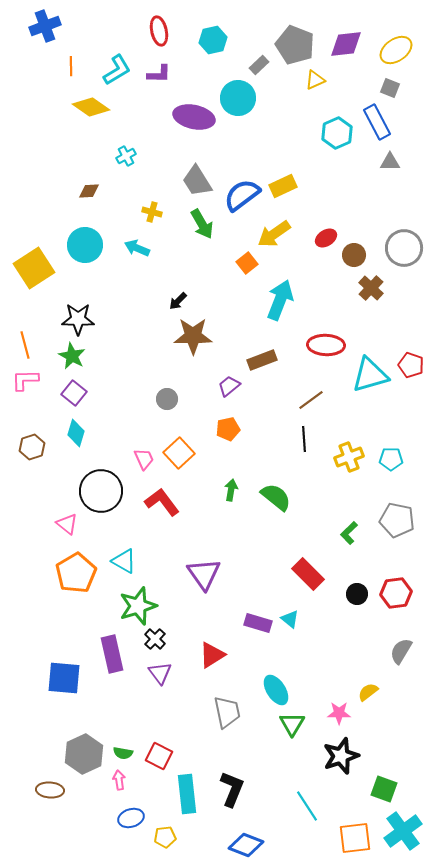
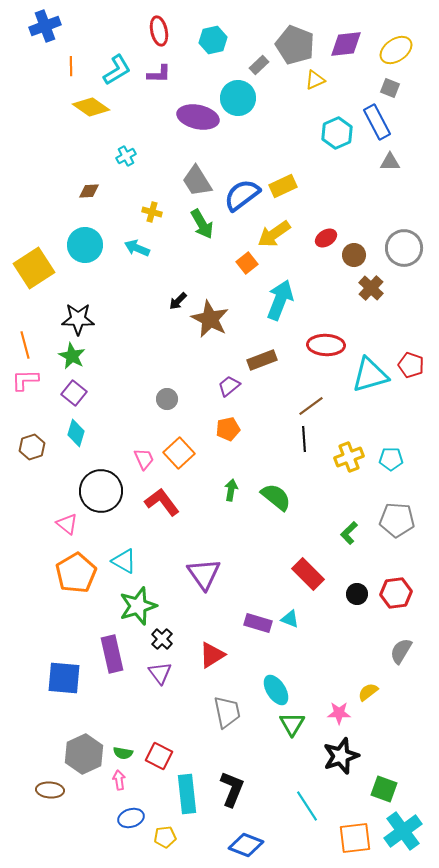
purple ellipse at (194, 117): moved 4 px right
brown star at (193, 336): moved 17 px right, 17 px up; rotated 27 degrees clockwise
brown line at (311, 400): moved 6 px down
gray pentagon at (397, 520): rotated 8 degrees counterclockwise
cyan triangle at (290, 619): rotated 18 degrees counterclockwise
black cross at (155, 639): moved 7 px right
